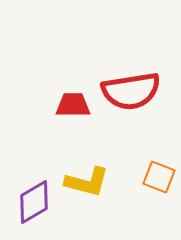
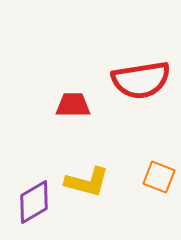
red semicircle: moved 10 px right, 11 px up
